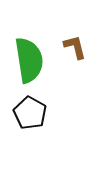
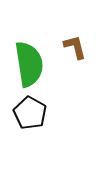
green semicircle: moved 4 px down
